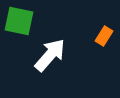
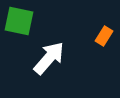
white arrow: moved 1 px left, 3 px down
